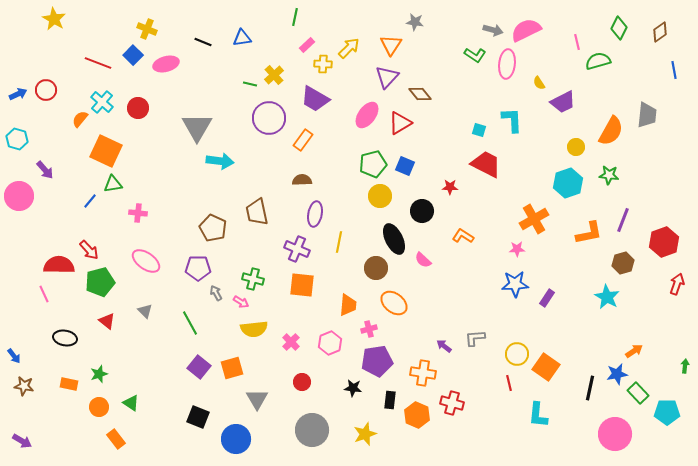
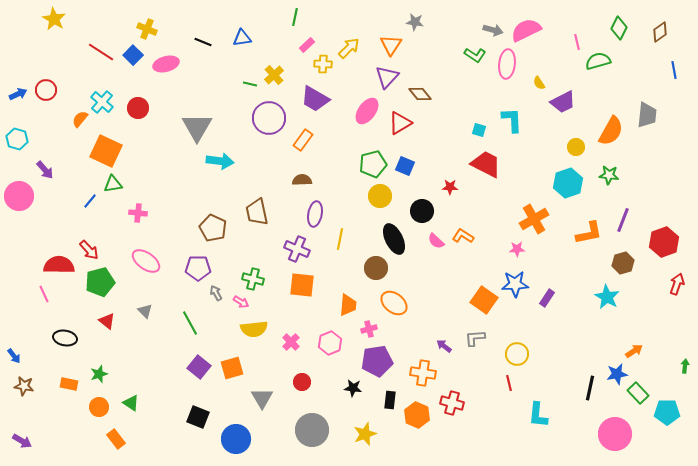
red line at (98, 63): moved 3 px right, 11 px up; rotated 12 degrees clockwise
pink ellipse at (367, 115): moved 4 px up
yellow line at (339, 242): moved 1 px right, 3 px up
pink semicircle at (423, 260): moved 13 px right, 19 px up
orange square at (546, 367): moved 62 px left, 67 px up
gray triangle at (257, 399): moved 5 px right, 1 px up
